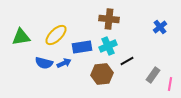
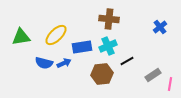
gray rectangle: rotated 21 degrees clockwise
